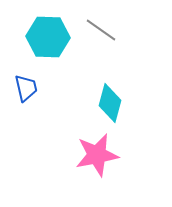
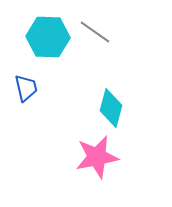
gray line: moved 6 px left, 2 px down
cyan diamond: moved 1 px right, 5 px down
pink star: moved 2 px down
